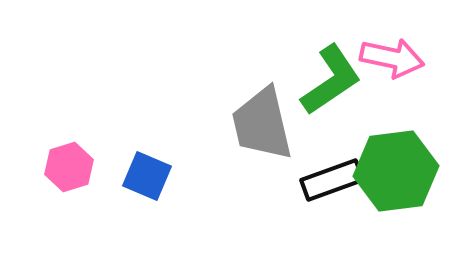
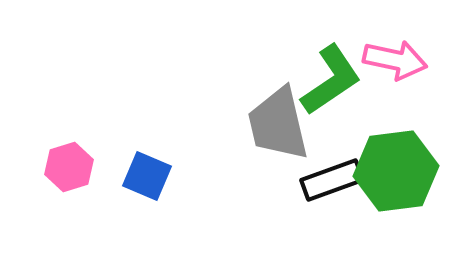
pink arrow: moved 3 px right, 2 px down
gray trapezoid: moved 16 px right
